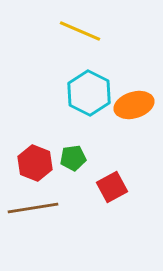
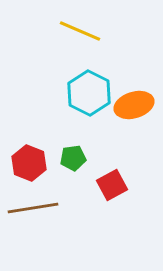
red hexagon: moved 6 px left
red square: moved 2 px up
